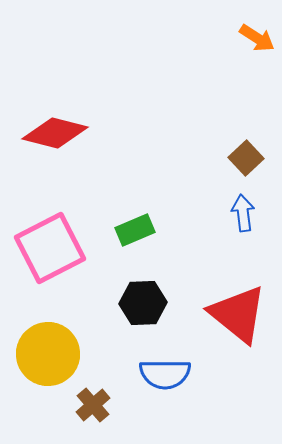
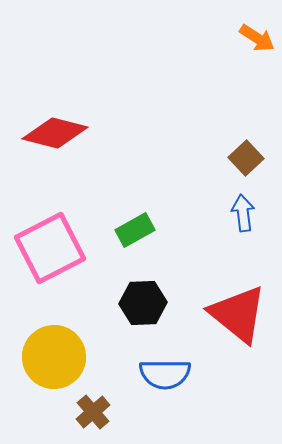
green rectangle: rotated 6 degrees counterclockwise
yellow circle: moved 6 px right, 3 px down
brown cross: moved 7 px down
